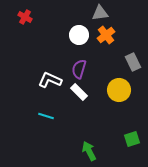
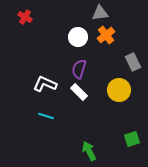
white circle: moved 1 px left, 2 px down
white L-shape: moved 5 px left, 4 px down
